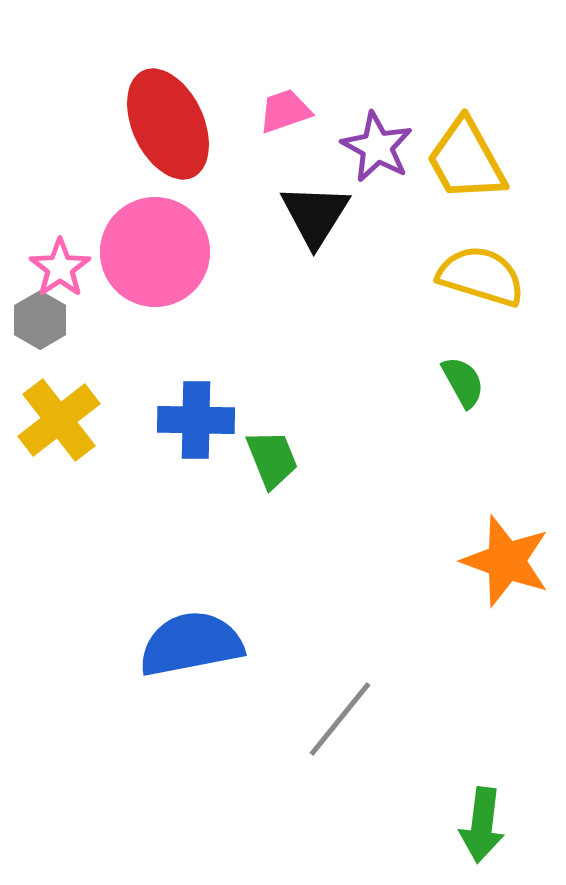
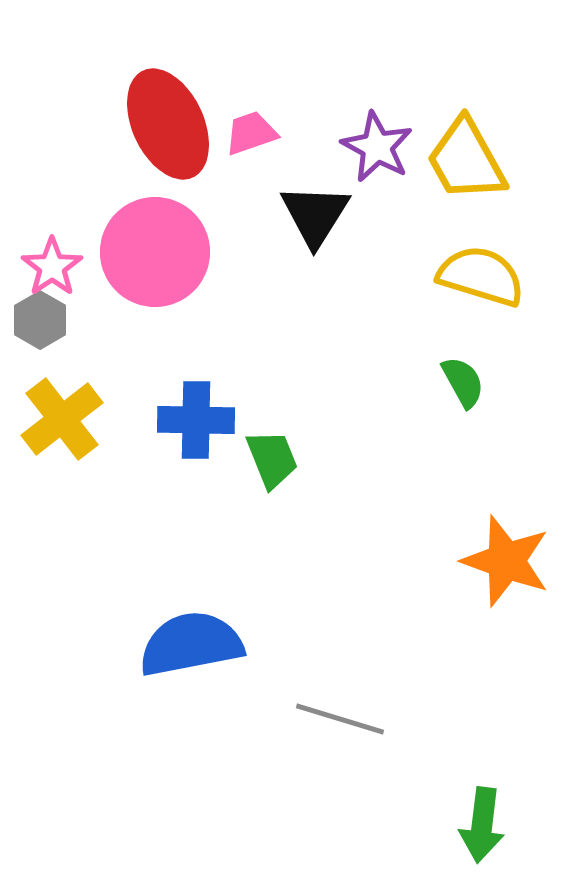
pink trapezoid: moved 34 px left, 22 px down
pink star: moved 8 px left, 1 px up
yellow cross: moved 3 px right, 1 px up
gray line: rotated 68 degrees clockwise
